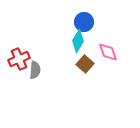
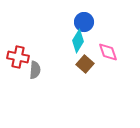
red cross: moved 1 px left, 2 px up; rotated 35 degrees clockwise
